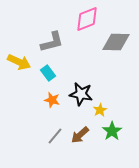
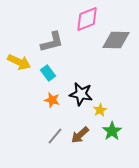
gray diamond: moved 2 px up
